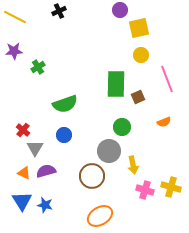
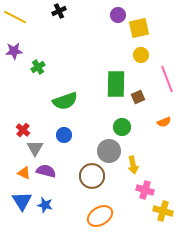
purple circle: moved 2 px left, 5 px down
green semicircle: moved 3 px up
purple semicircle: rotated 30 degrees clockwise
yellow cross: moved 8 px left, 24 px down
